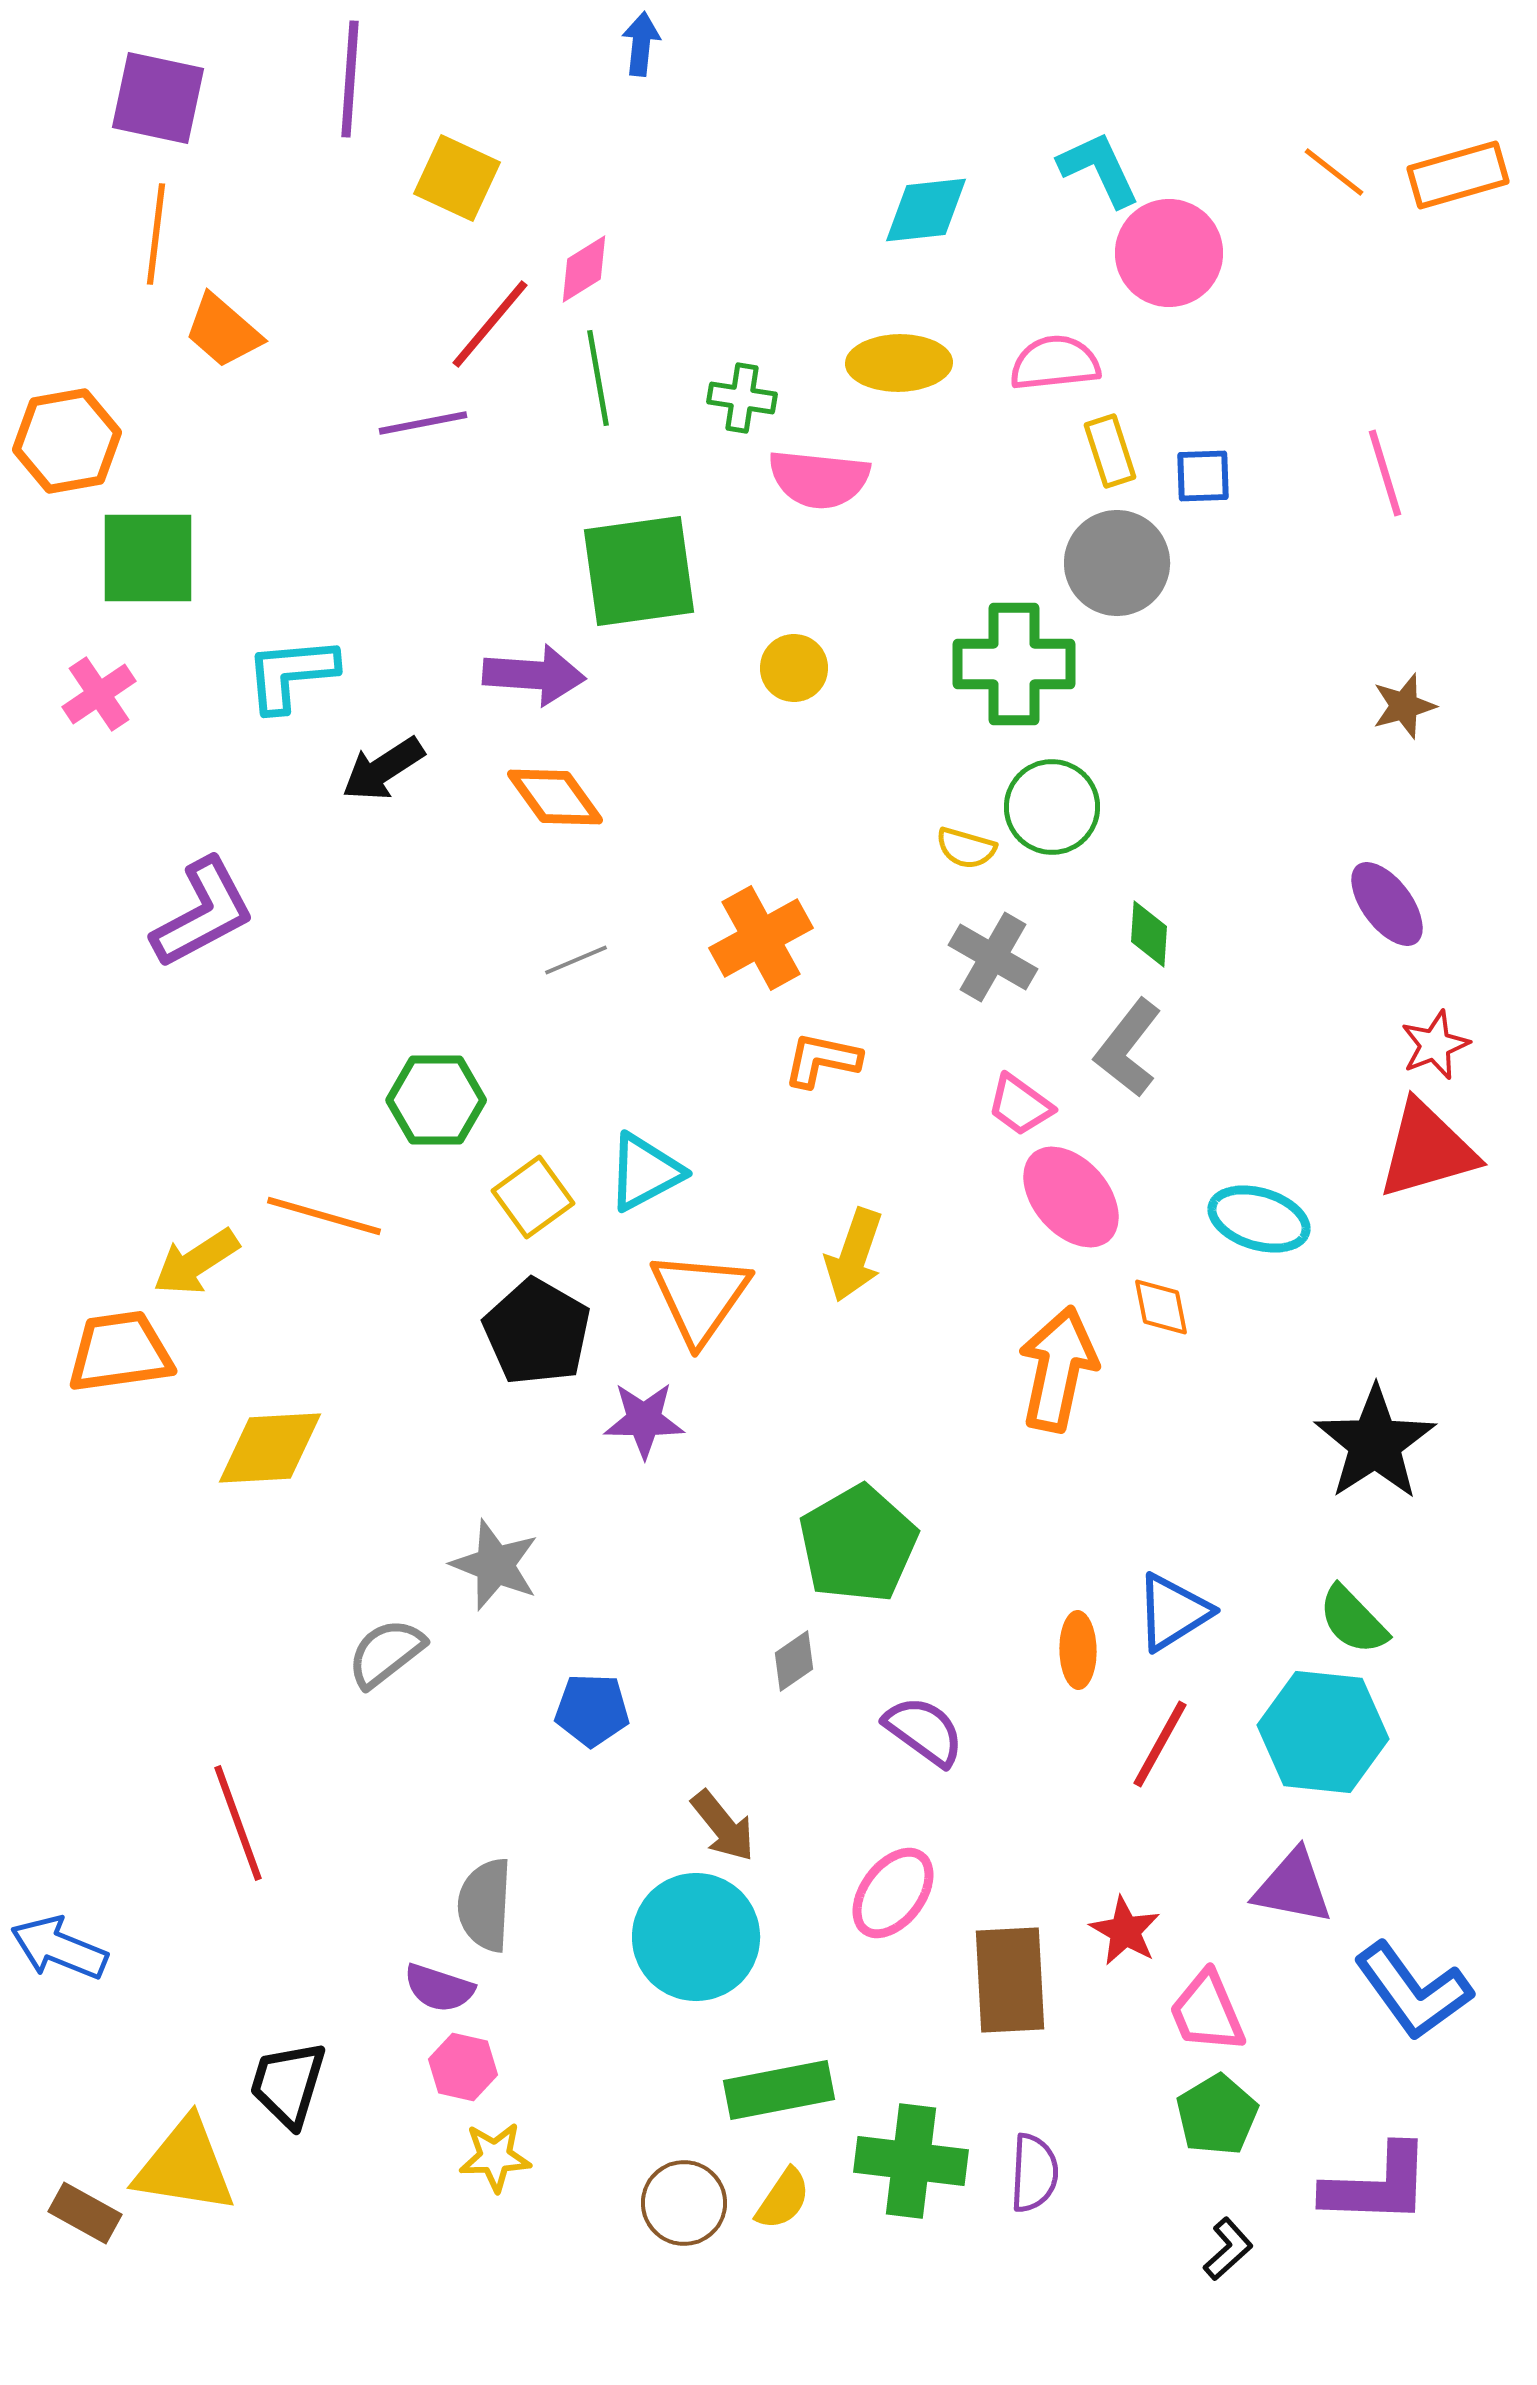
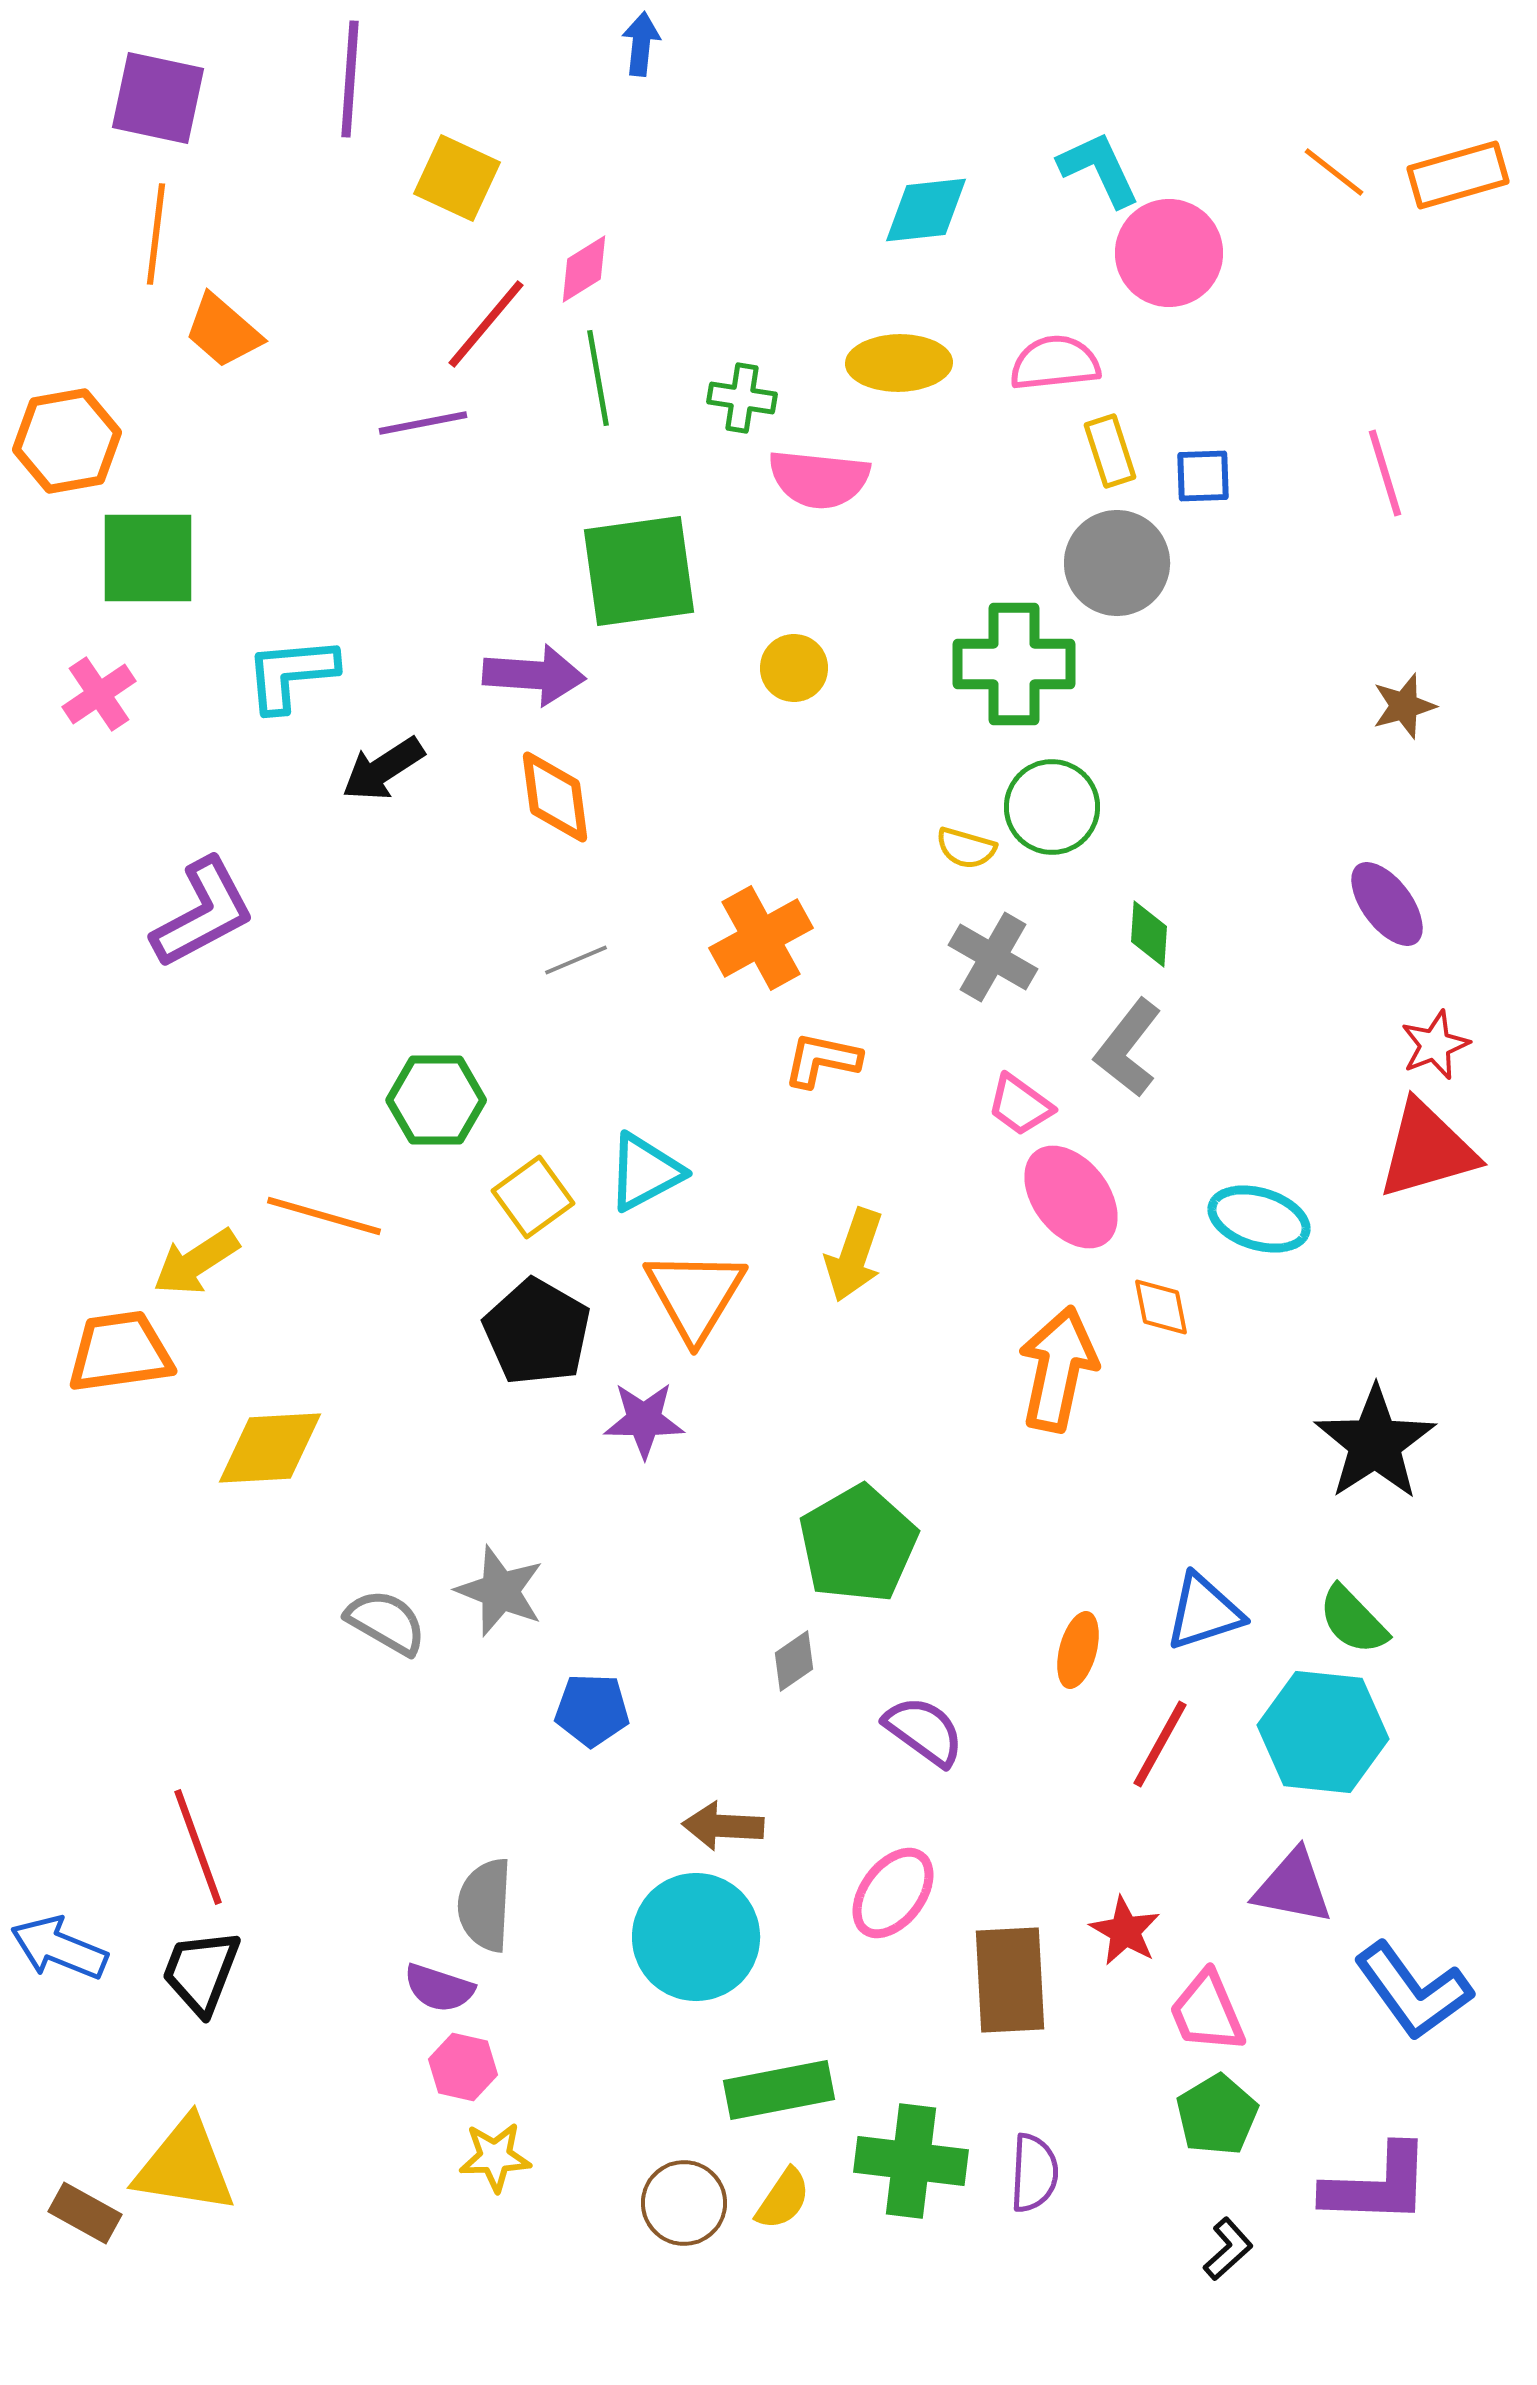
red line at (490, 324): moved 4 px left
orange diamond at (555, 797): rotated 28 degrees clockwise
pink ellipse at (1071, 1197): rotated 3 degrees clockwise
orange triangle at (700, 1297): moved 5 px left, 2 px up; rotated 4 degrees counterclockwise
gray star at (495, 1565): moved 5 px right, 26 px down
blue triangle at (1173, 1612): moved 31 px right; rotated 14 degrees clockwise
orange ellipse at (1078, 1650): rotated 16 degrees clockwise
gray semicircle at (386, 1653): moved 31 px up; rotated 68 degrees clockwise
red line at (238, 1823): moved 40 px left, 24 px down
brown arrow at (723, 1826): rotated 132 degrees clockwise
black trapezoid at (288, 2084): moved 87 px left, 112 px up; rotated 4 degrees clockwise
